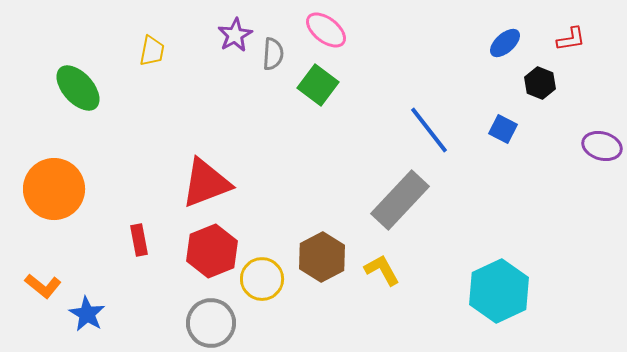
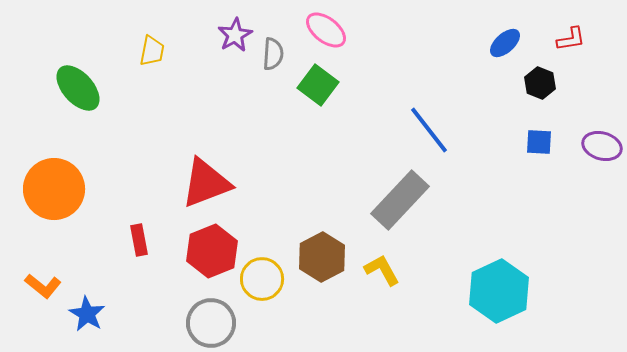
blue square: moved 36 px right, 13 px down; rotated 24 degrees counterclockwise
